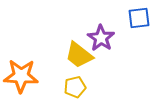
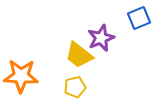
blue square: rotated 15 degrees counterclockwise
purple star: rotated 16 degrees clockwise
